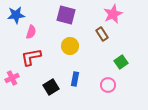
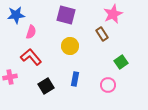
red L-shape: rotated 60 degrees clockwise
pink cross: moved 2 px left, 1 px up; rotated 16 degrees clockwise
black square: moved 5 px left, 1 px up
